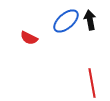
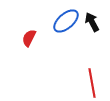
black arrow: moved 2 px right, 2 px down; rotated 18 degrees counterclockwise
red semicircle: rotated 90 degrees clockwise
